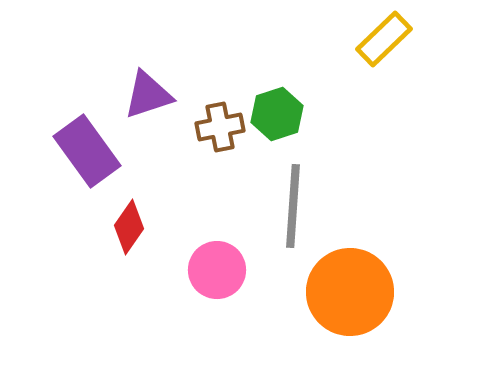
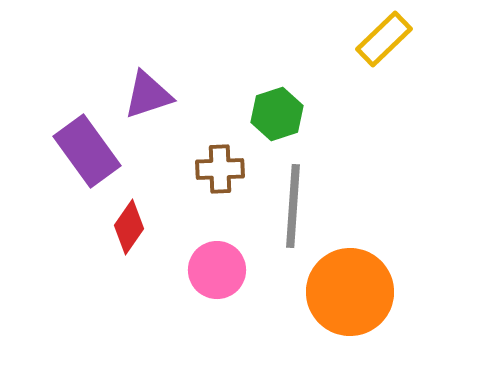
brown cross: moved 42 px down; rotated 9 degrees clockwise
